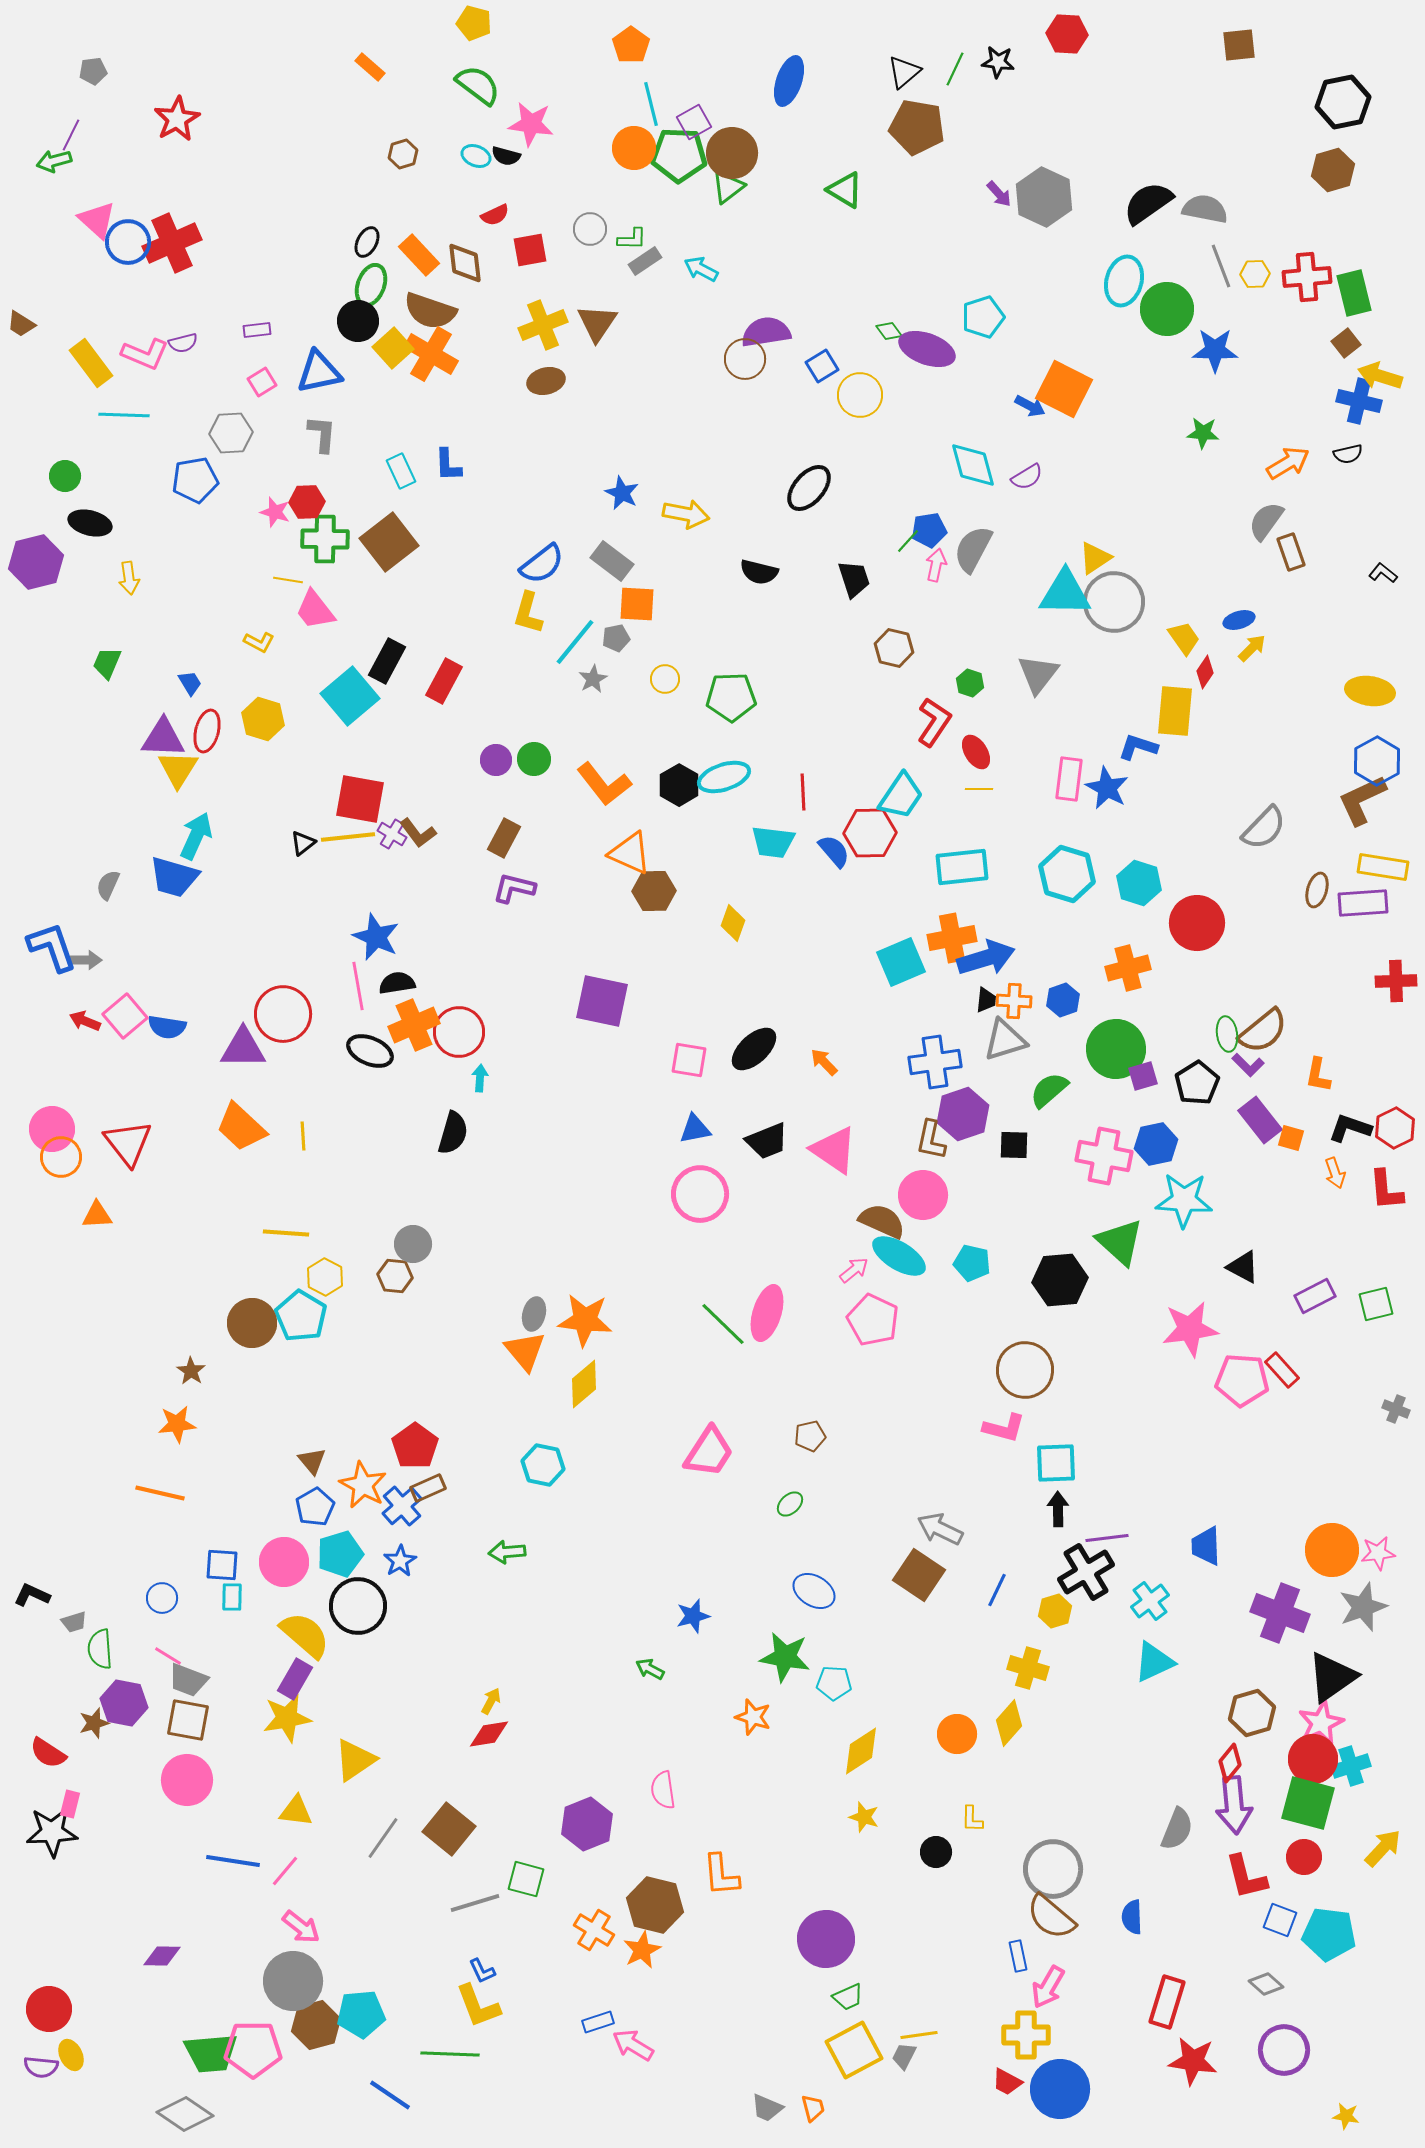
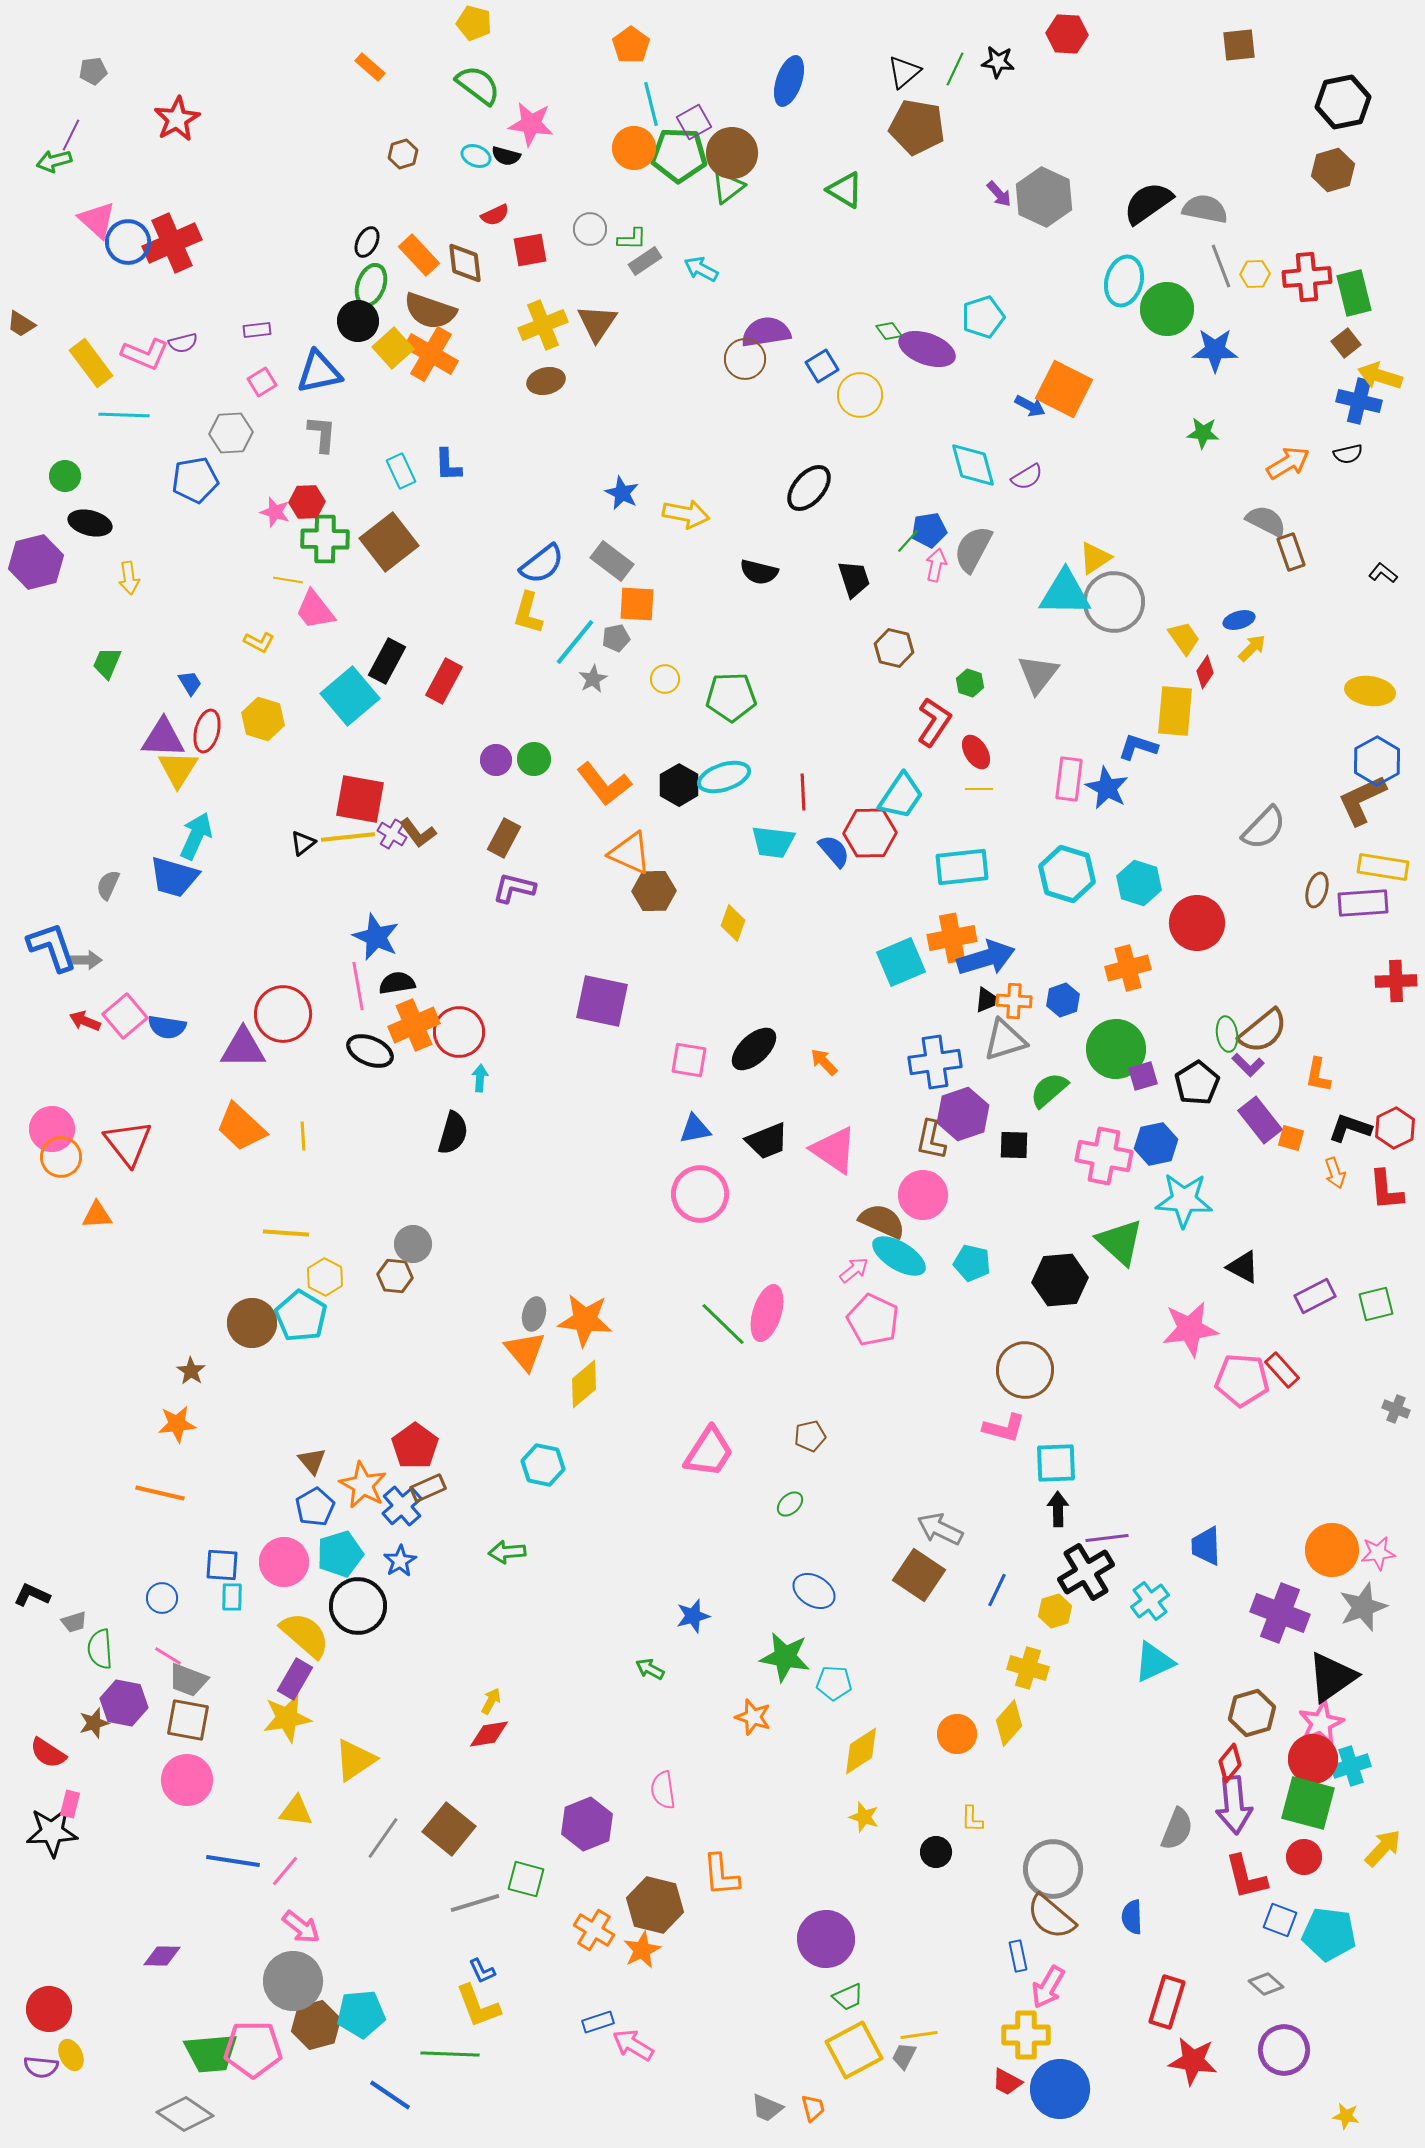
gray semicircle at (1266, 521): rotated 81 degrees clockwise
